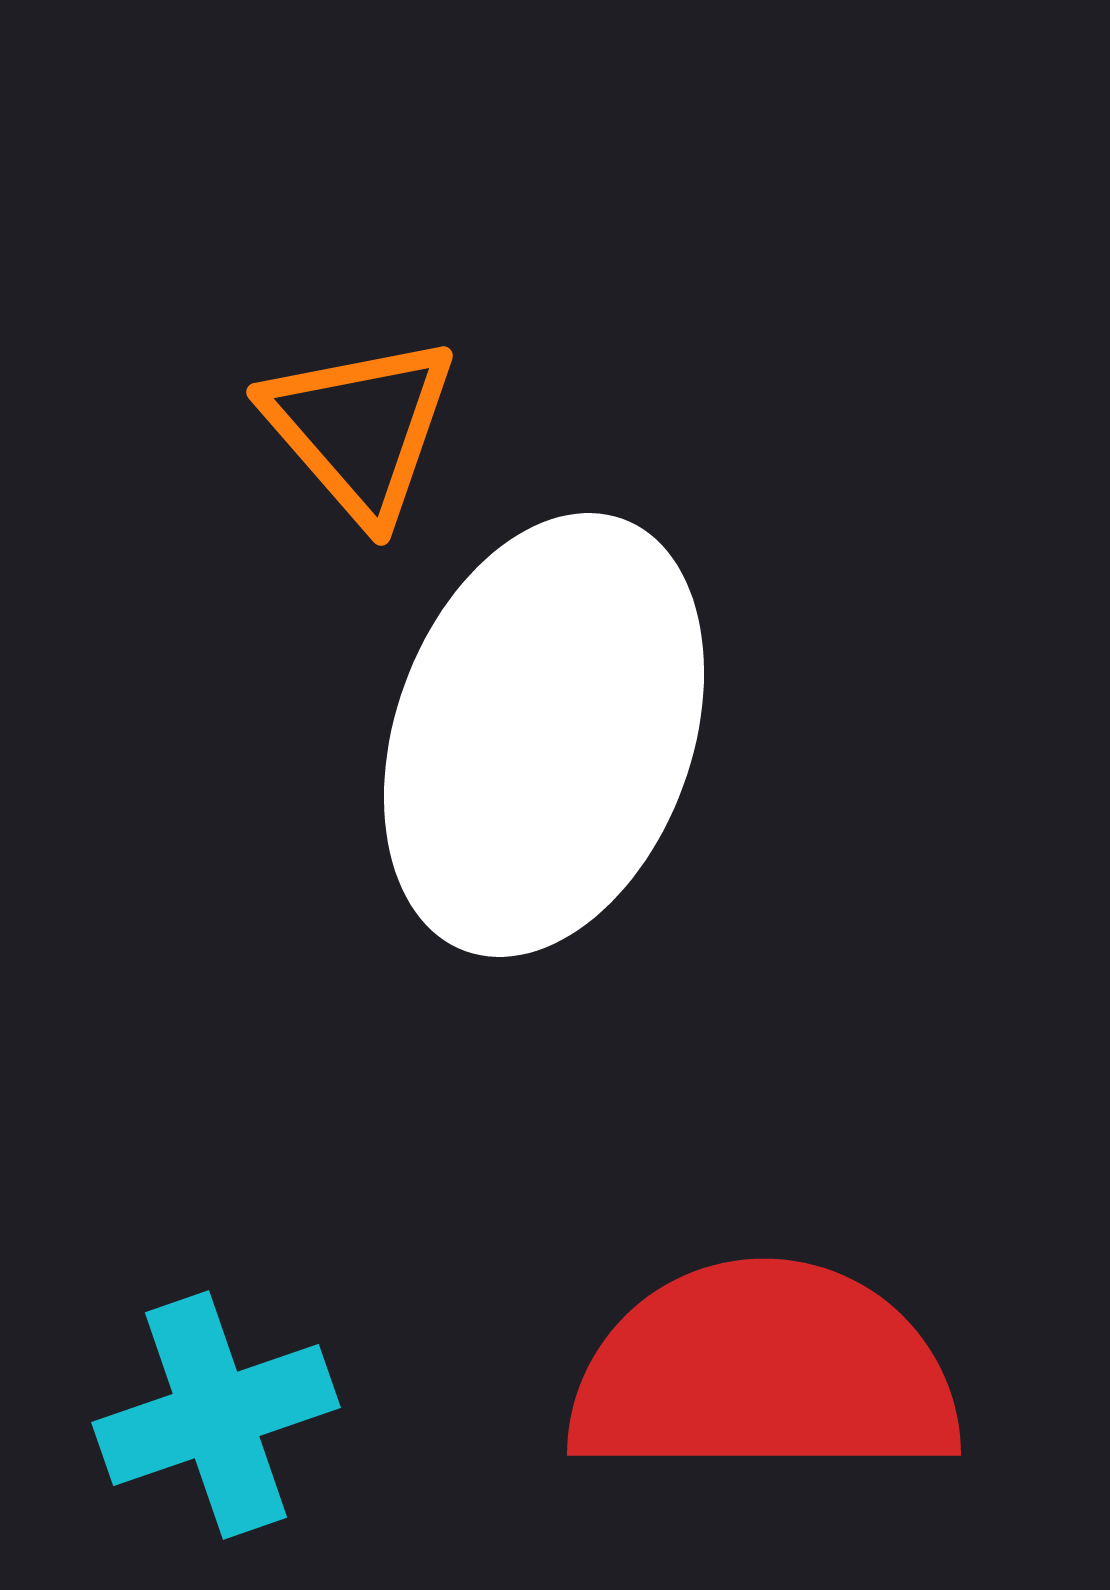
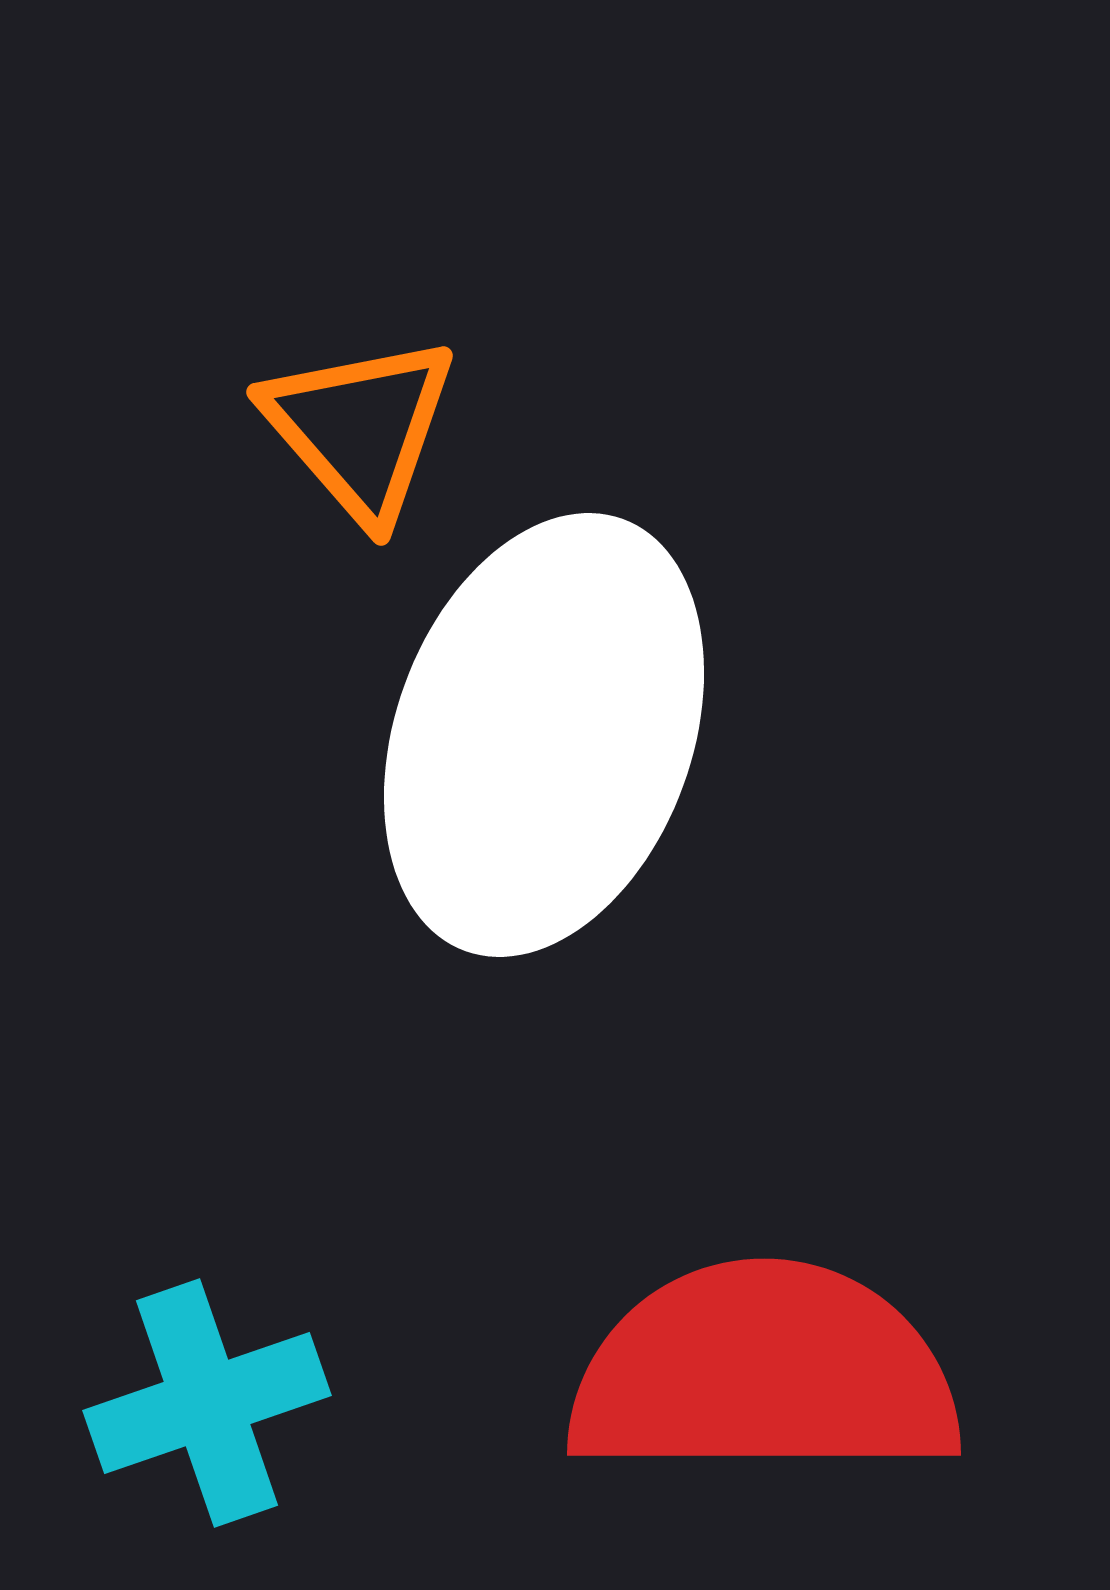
cyan cross: moved 9 px left, 12 px up
